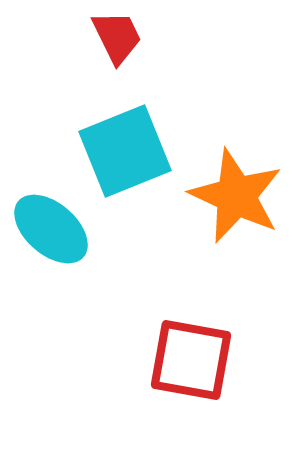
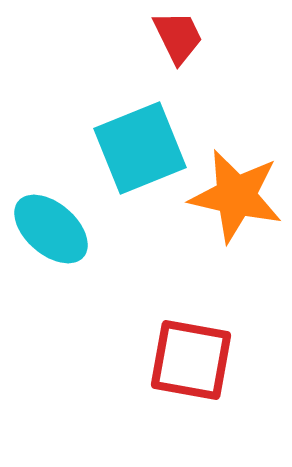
red trapezoid: moved 61 px right
cyan square: moved 15 px right, 3 px up
orange star: rotated 12 degrees counterclockwise
